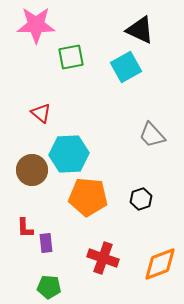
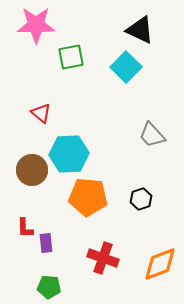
cyan square: rotated 16 degrees counterclockwise
